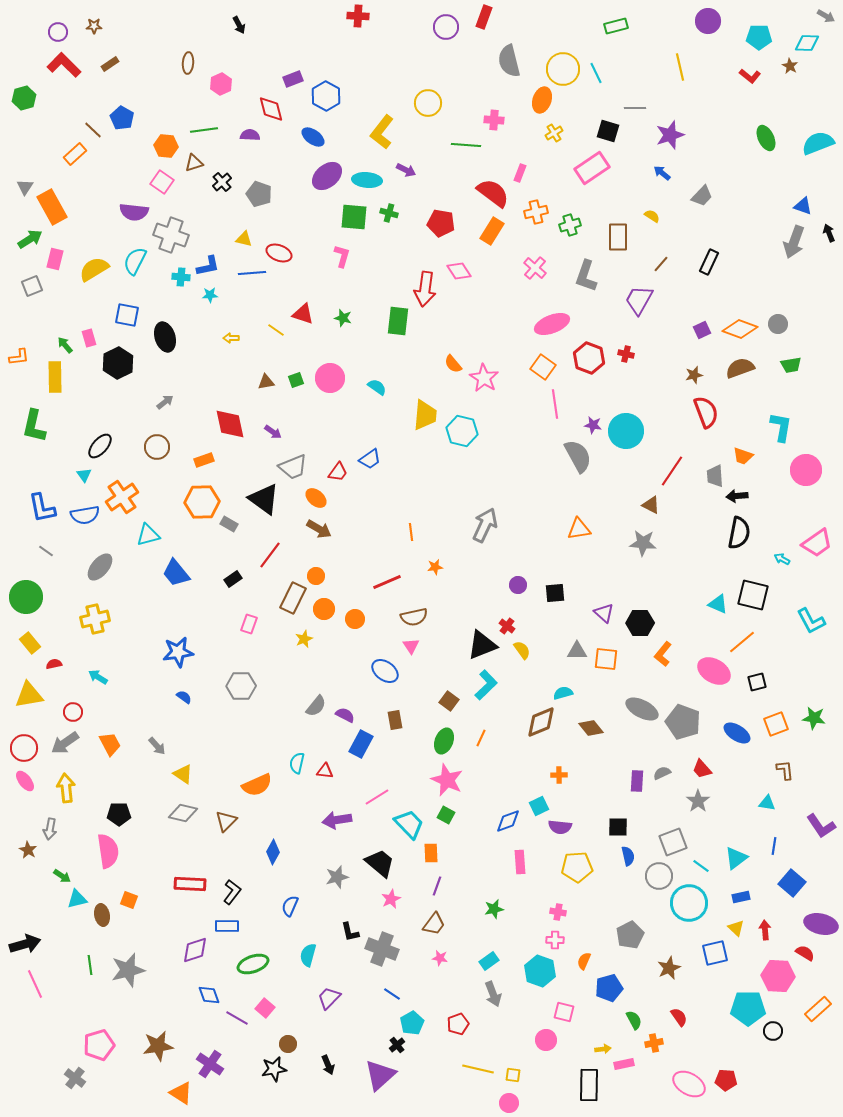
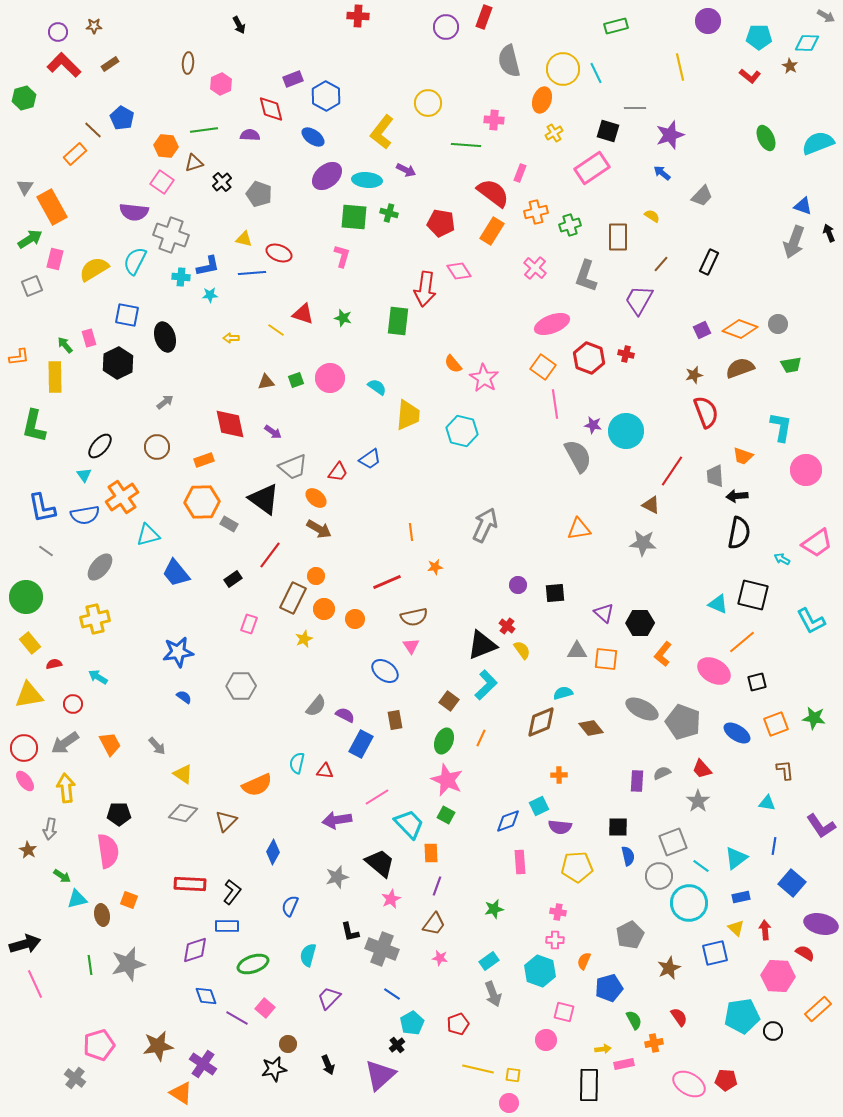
yellow trapezoid at (425, 415): moved 17 px left
red circle at (73, 712): moved 8 px up
gray star at (128, 970): moved 6 px up
blue diamond at (209, 995): moved 3 px left, 1 px down
cyan pentagon at (748, 1008): moved 6 px left, 8 px down; rotated 8 degrees counterclockwise
purple cross at (210, 1064): moved 7 px left
